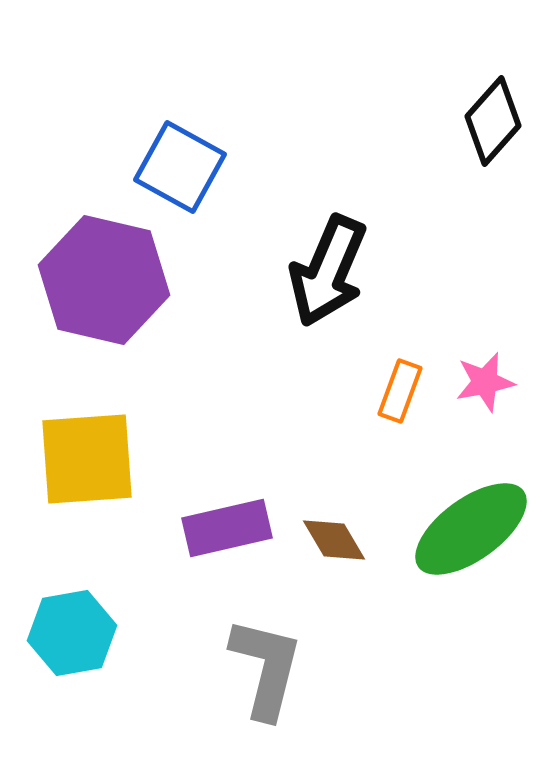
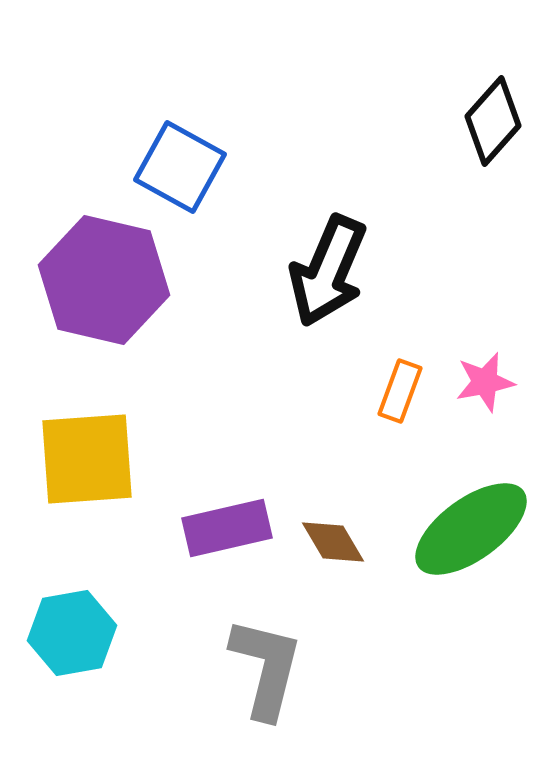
brown diamond: moved 1 px left, 2 px down
